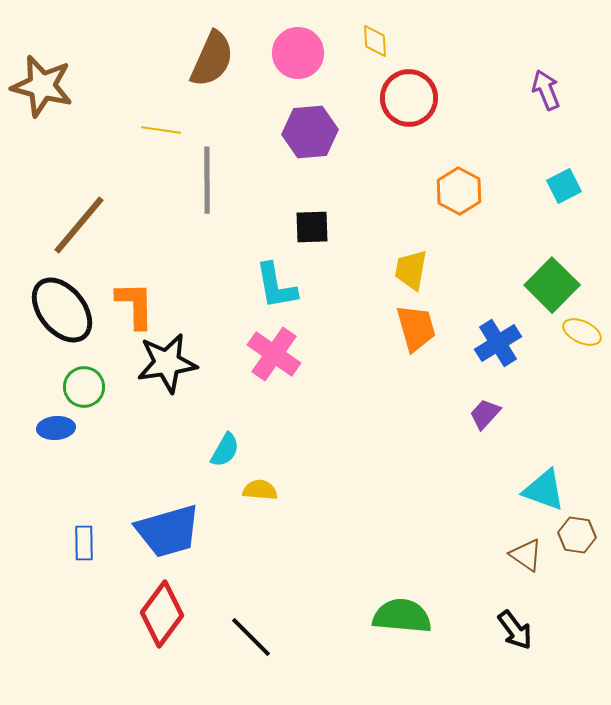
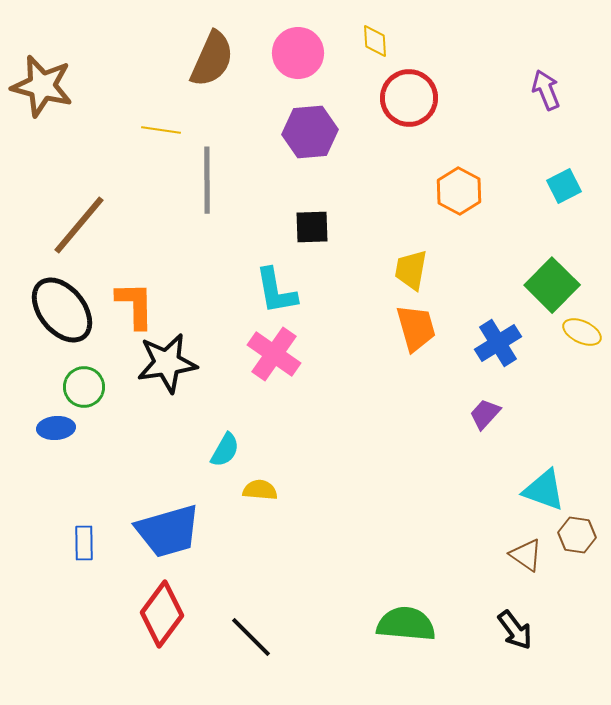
cyan L-shape: moved 5 px down
green semicircle: moved 4 px right, 8 px down
